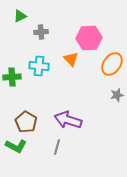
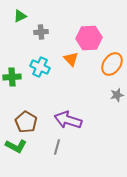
cyan cross: moved 1 px right, 1 px down; rotated 18 degrees clockwise
